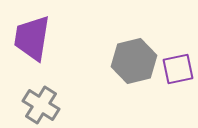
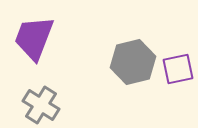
purple trapezoid: moved 2 px right; rotated 12 degrees clockwise
gray hexagon: moved 1 px left, 1 px down
